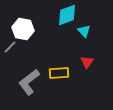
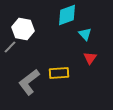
cyan triangle: moved 1 px right, 3 px down
red triangle: moved 3 px right, 4 px up
